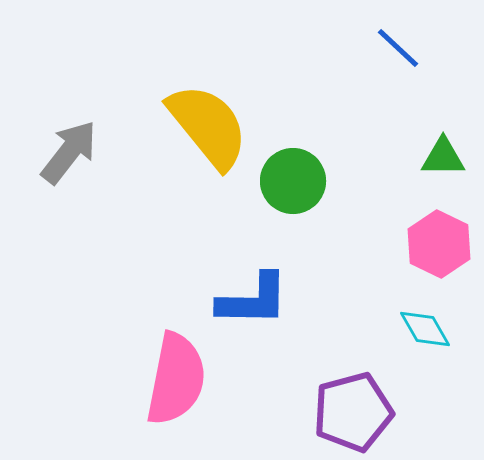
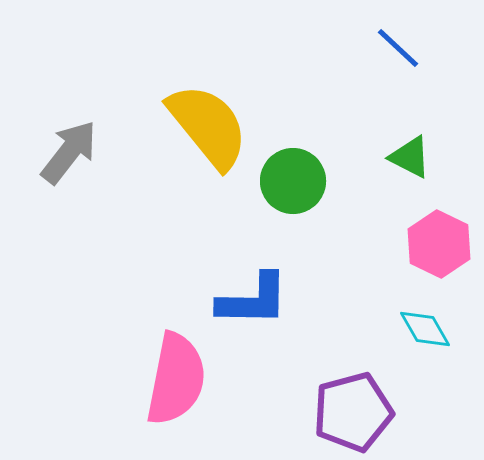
green triangle: moved 33 px left; rotated 27 degrees clockwise
